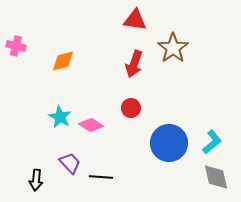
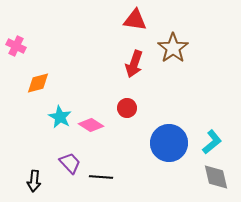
pink cross: rotated 12 degrees clockwise
orange diamond: moved 25 px left, 22 px down
red circle: moved 4 px left
black arrow: moved 2 px left, 1 px down
